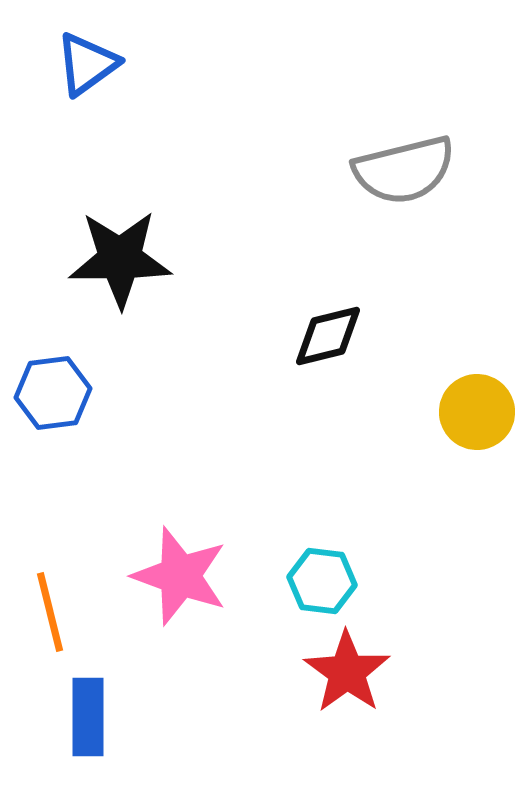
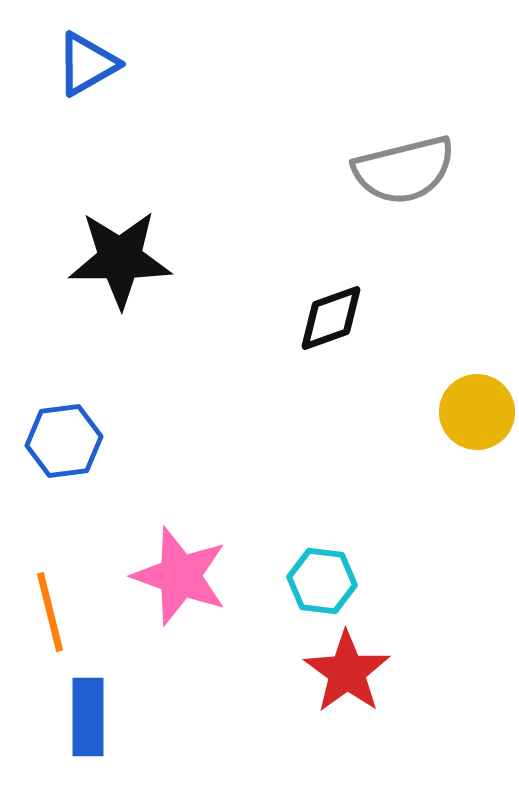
blue triangle: rotated 6 degrees clockwise
black diamond: moved 3 px right, 18 px up; rotated 6 degrees counterclockwise
blue hexagon: moved 11 px right, 48 px down
